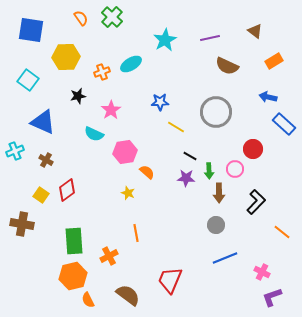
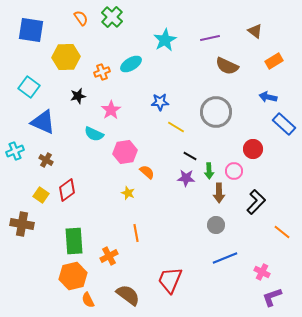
cyan square at (28, 80): moved 1 px right, 7 px down
pink circle at (235, 169): moved 1 px left, 2 px down
